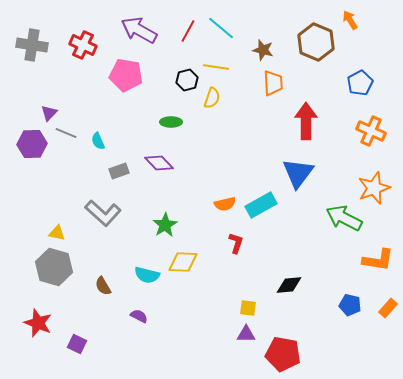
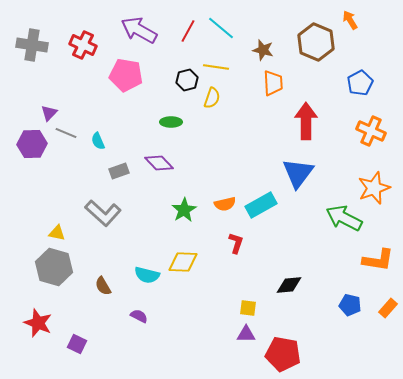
green star at (165, 225): moved 19 px right, 15 px up
